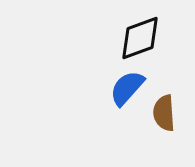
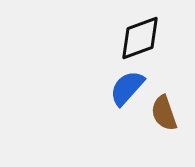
brown semicircle: rotated 15 degrees counterclockwise
